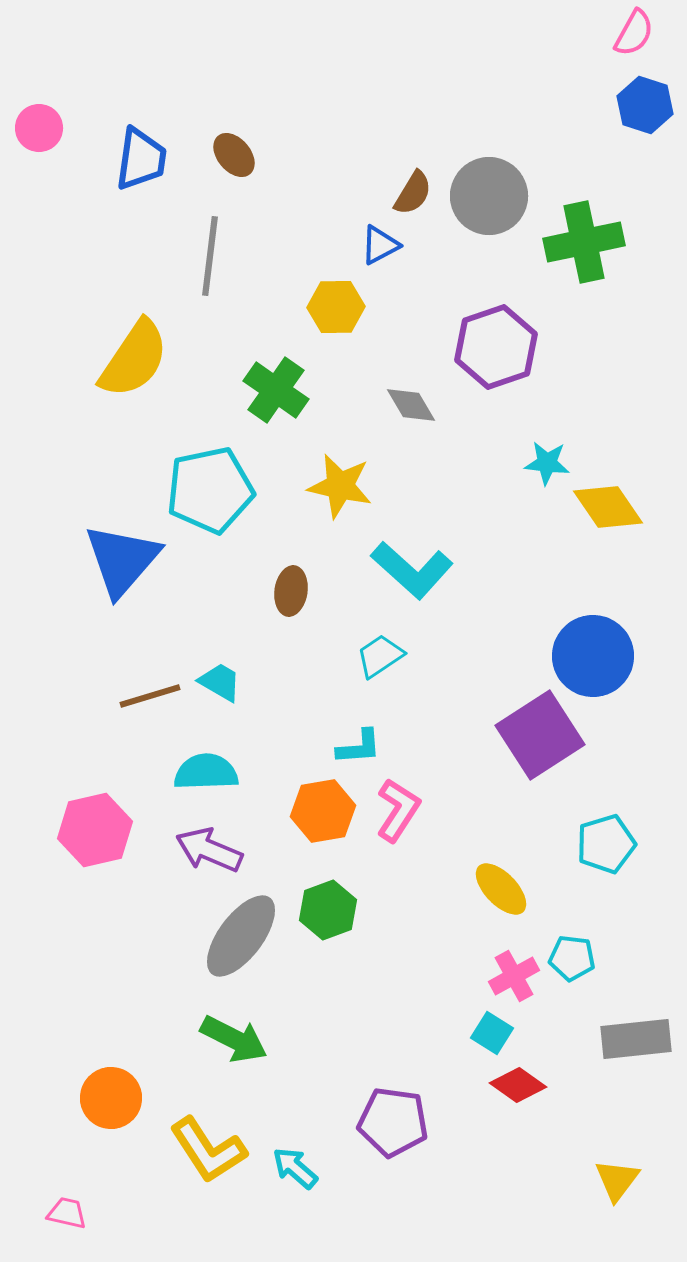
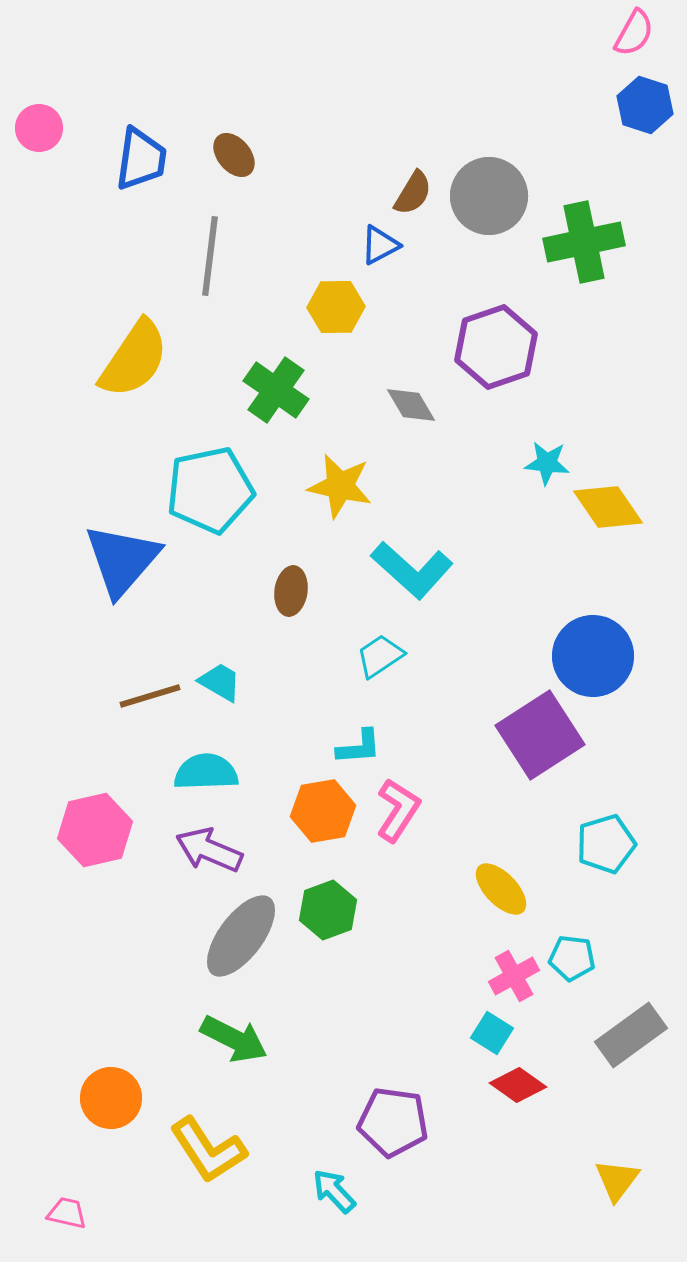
gray rectangle at (636, 1039): moved 5 px left, 4 px up; rotated 30 degrees counterclockwise
cyan arrow at (295, 1168): moved 39 px right, 23 px down; rotated 6 degrees clockwise
